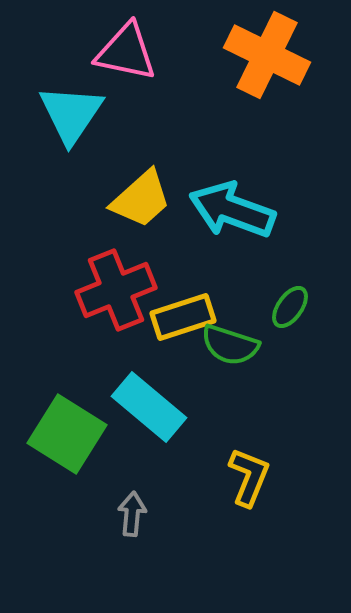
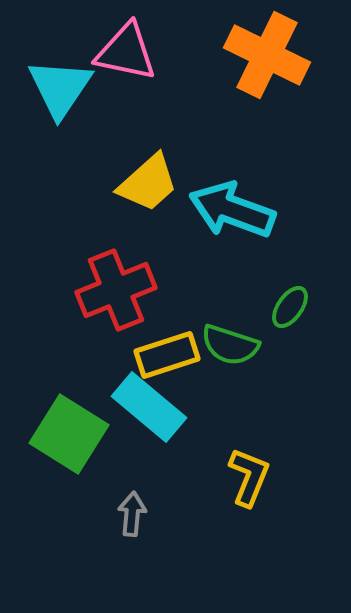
cyan triangle: moved 11 px left, 26 px up
yellow trapezoid: moved 7 px right, 16 px up
yellow rectangle: moved 16 px left, 38 px down
green square: moved 2 px right
